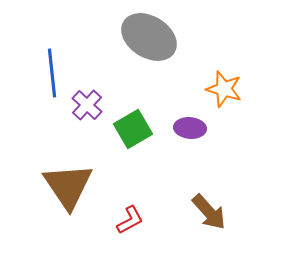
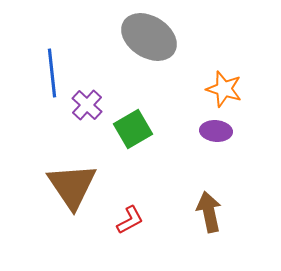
purple ellipse: moved 26 px right, 3 px down
brown triangle: moved 4 px right
brown arrow: rotated 150 degrees counterclockwise
